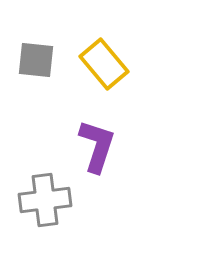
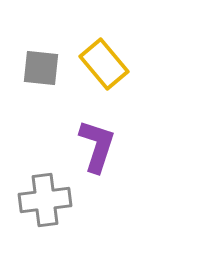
gray square: moved 5 px right, 8 px down
